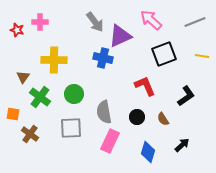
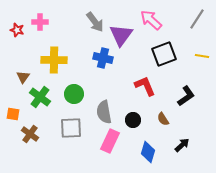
gray line: moved 2 px right, 3 px up; rotated 35 degrees counterclockwise
purple triangle: moved 1 px right, 1 px up; rotated 30 degrees counterclockwise
black circle: moved 4 px left, 3 px down
